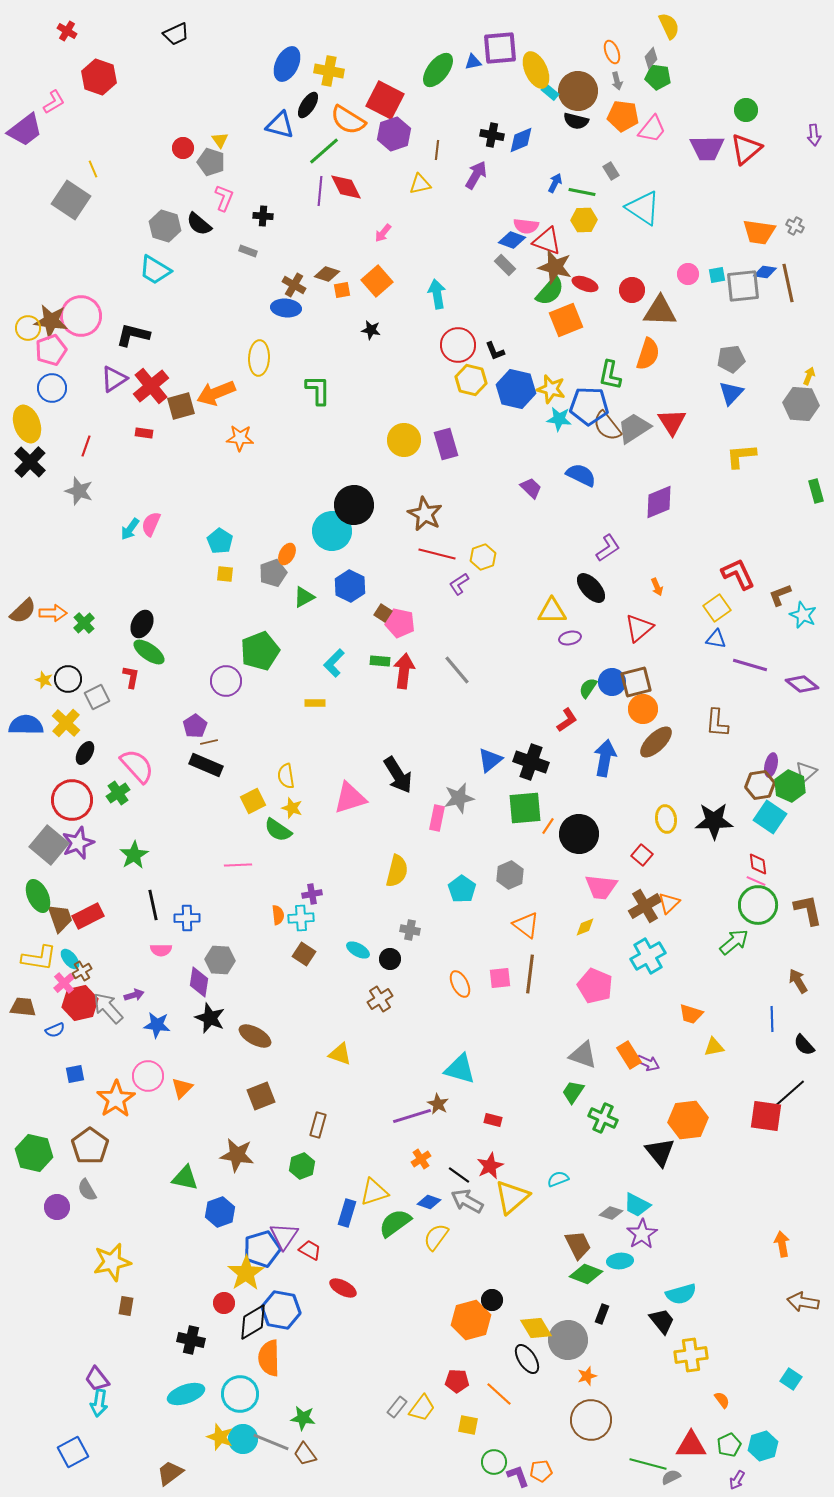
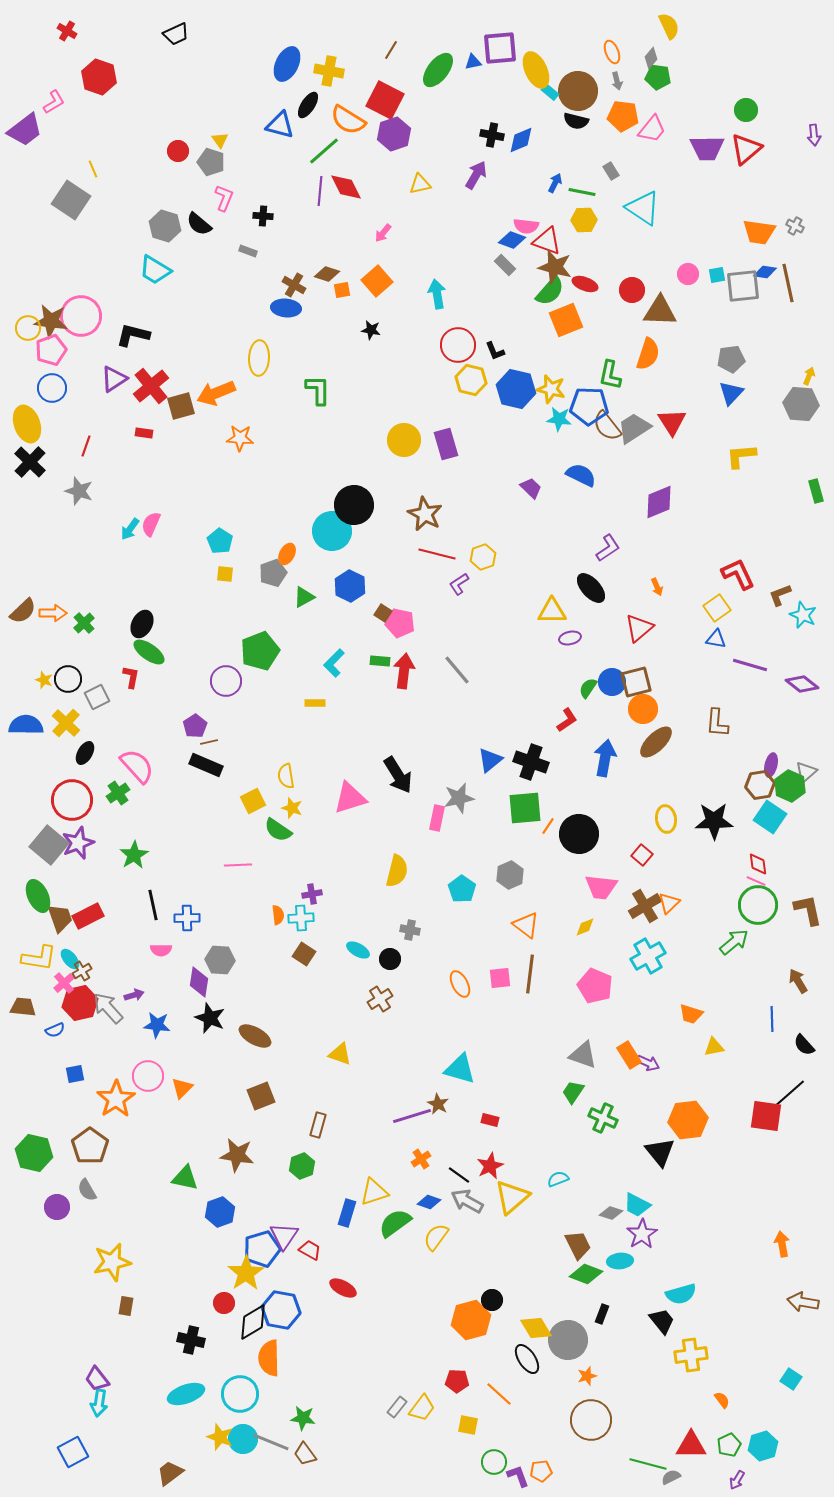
red circle at (183, 148): moved 5 px left, 3 px down
brown line at (437, 150): moved 46 px left, 100 px up; rotated 24 degrees clockwise
red rectangle at (493, 1120): moved 3 px left
